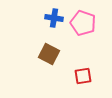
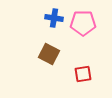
pink pentagon: rotated 20 degrees counterclockwise
red square: moved 2 px up
